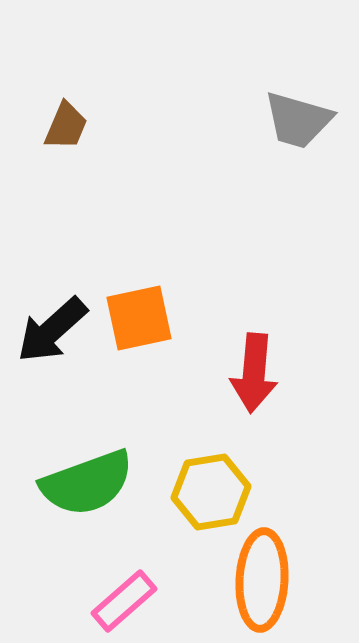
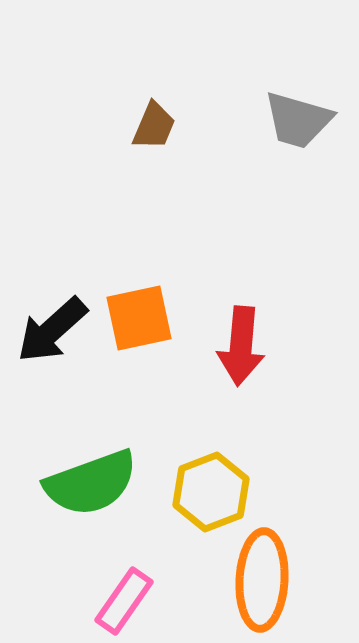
brown trapezoid: moved 88 px right
red arrow: moved 13 px left, 27 px up
green semicircle: moved 4 px right
yellow hexagon: rotated 12 degrees counterclockwise
pink rectangle: rotated 14 degrees counterclockwise
